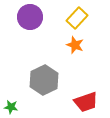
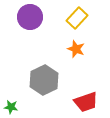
orange star: moved 1 px right, 4 px down
